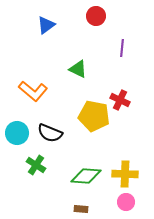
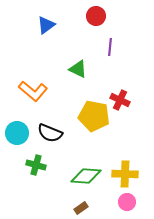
purple line: moved 12 px left, 1 px up
green cross: rotated 18 degrees counterclockwise
pink circle: moved 1 px right
brown rectangle: moved 1 px up; rotated 40 degrees counterclockwise
